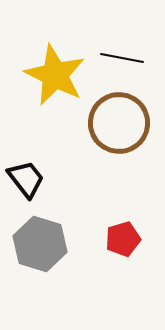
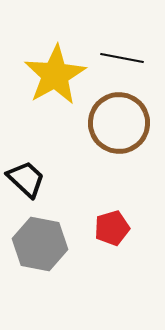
yellow star: rotated 16 degrees clockwise
black trapezoid: rotated 9 degrees counterclockwise
red pentagon: moved 11 px left, 11 px up
gray hexagon: rotated 6 degrees counterclockwise
